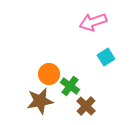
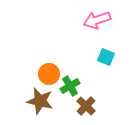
pink arrow: moved 4 px right, 2 px up
cyan square: rotated 36 degrees counterclockwise
green cross: rotated 24 degrees clockwise
brown star: rotated 24 degrees clockwise
